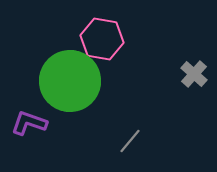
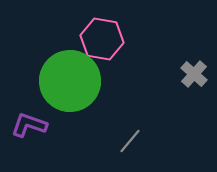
purple L-shape: moved 2 px down
